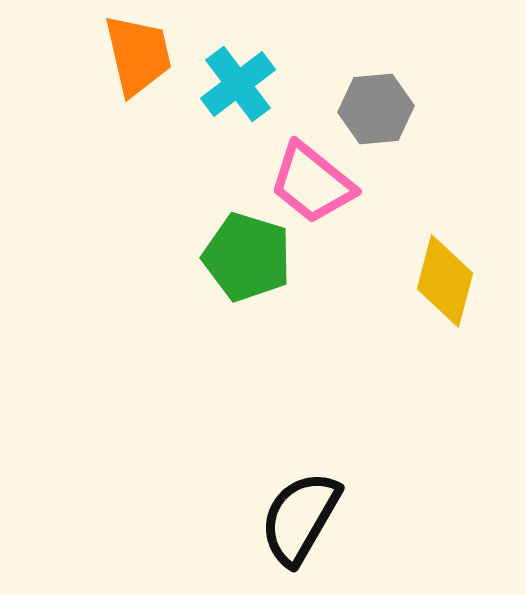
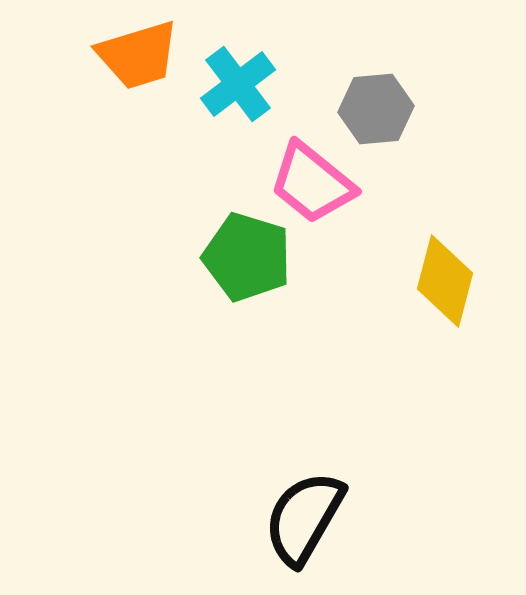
orange trapezoid: rotated 86 degrees clockwise
black semicircle: moved 4 px right
